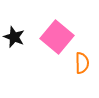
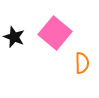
pink square: moved 2 px left, 4 px up
